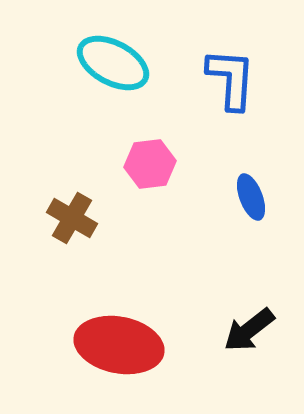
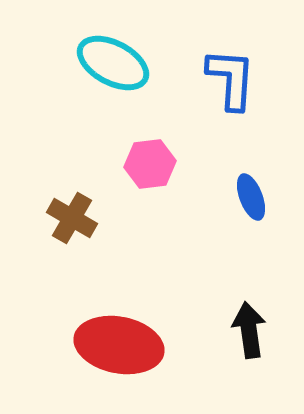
black arrow: rotated 120 degrees clockwise
